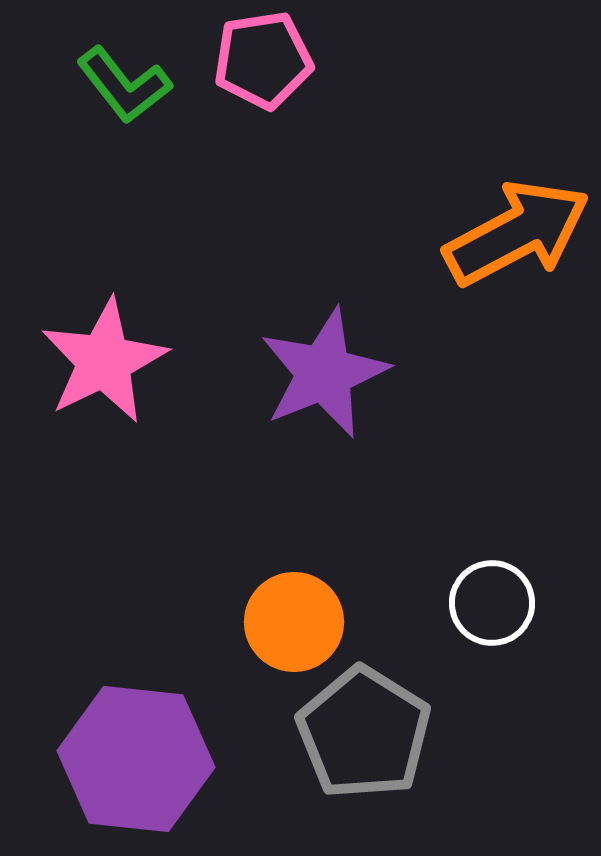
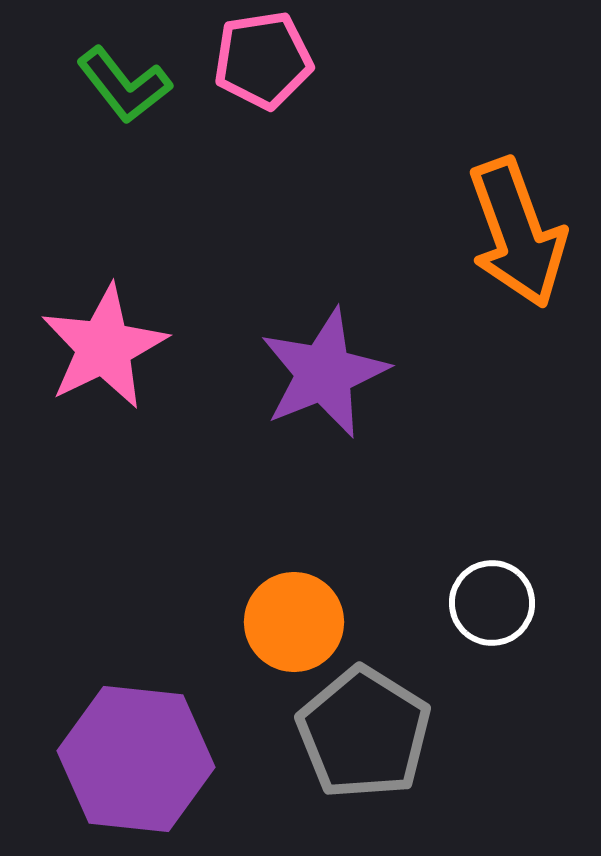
orange arrow: rotated 98 degrees clockwise
pink star: moved 14 px up
